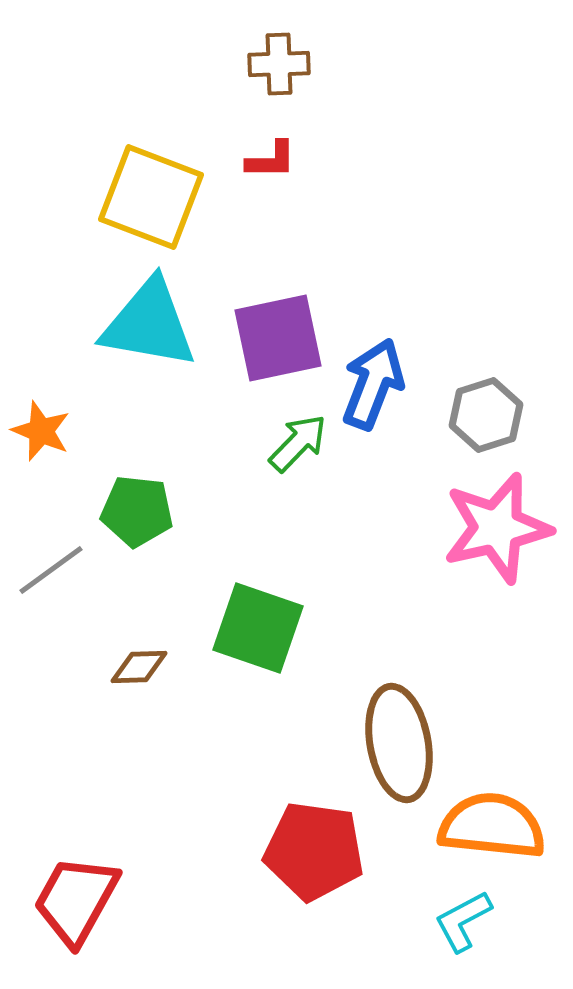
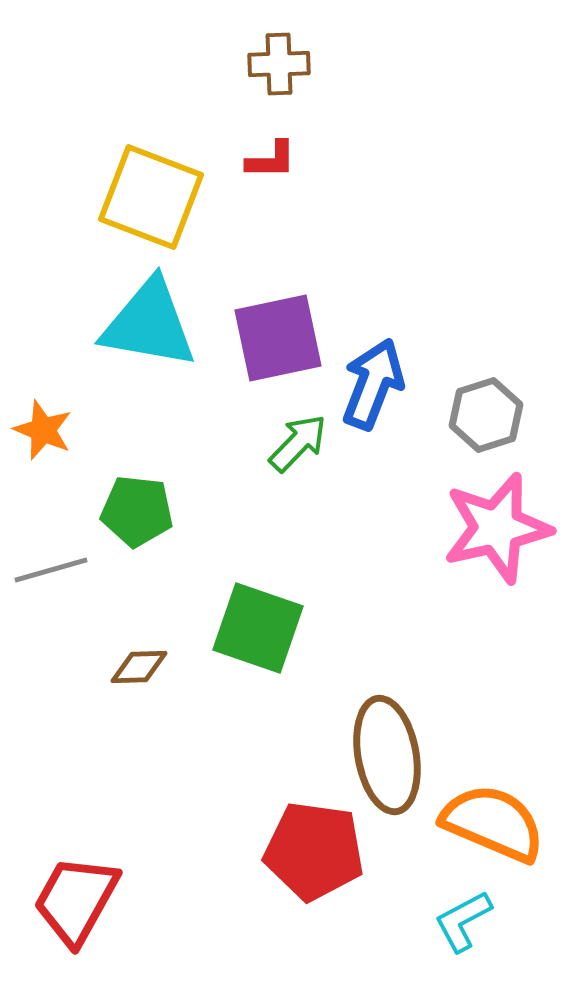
orange star: moved 2 px right, 1 px up
gray line: rotated 20 degrees clockwise
brown ellipse: moved 12 px left, 12 px down
orange semicircle: moved 1 px right, 3 px up; rotated 17 degrees clockwise
